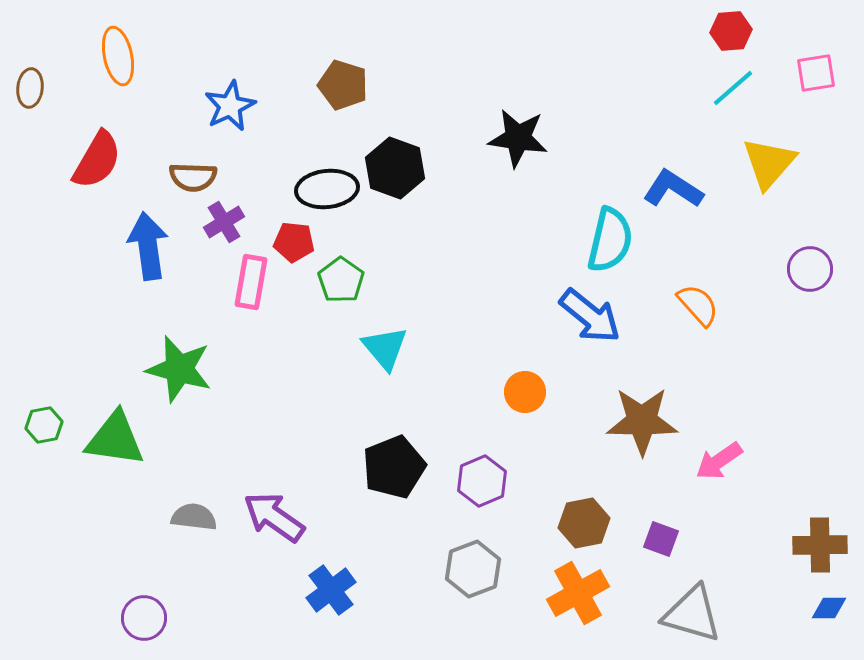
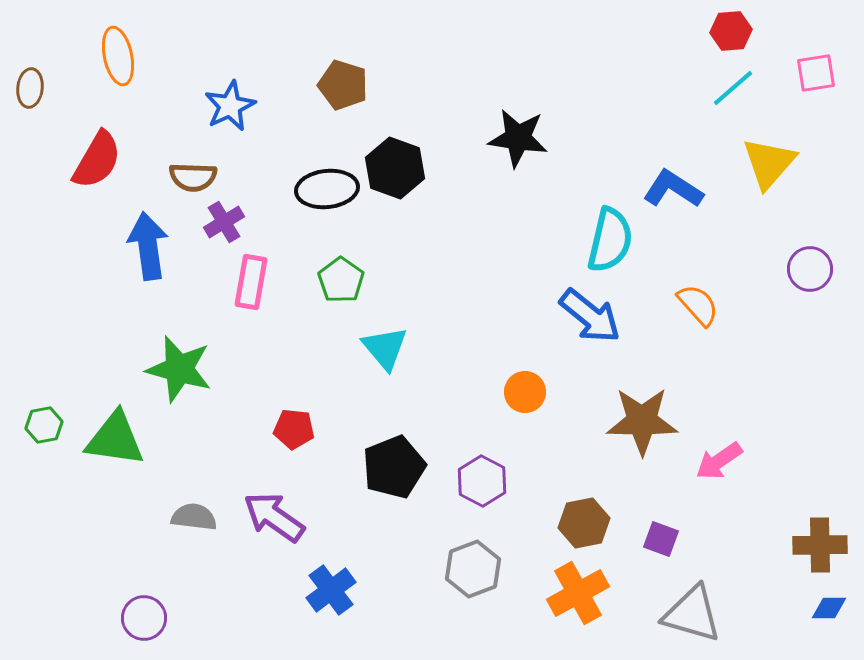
red pentagon at (294, 242): moved 187 px down
purple hexagon at (482, 481): rotated 9 degrees counterclockwise
